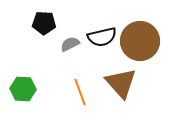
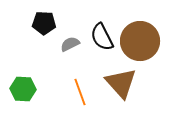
black semicircle: rotated 76 degrees clockwise
